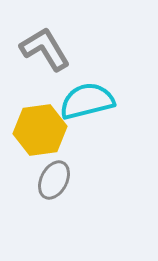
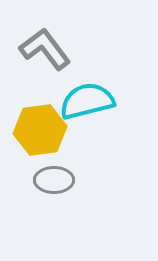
gray L-shape: rotated 6 degrees counterclockwise
gray ellipse: rotated 63 degrees clockwise
